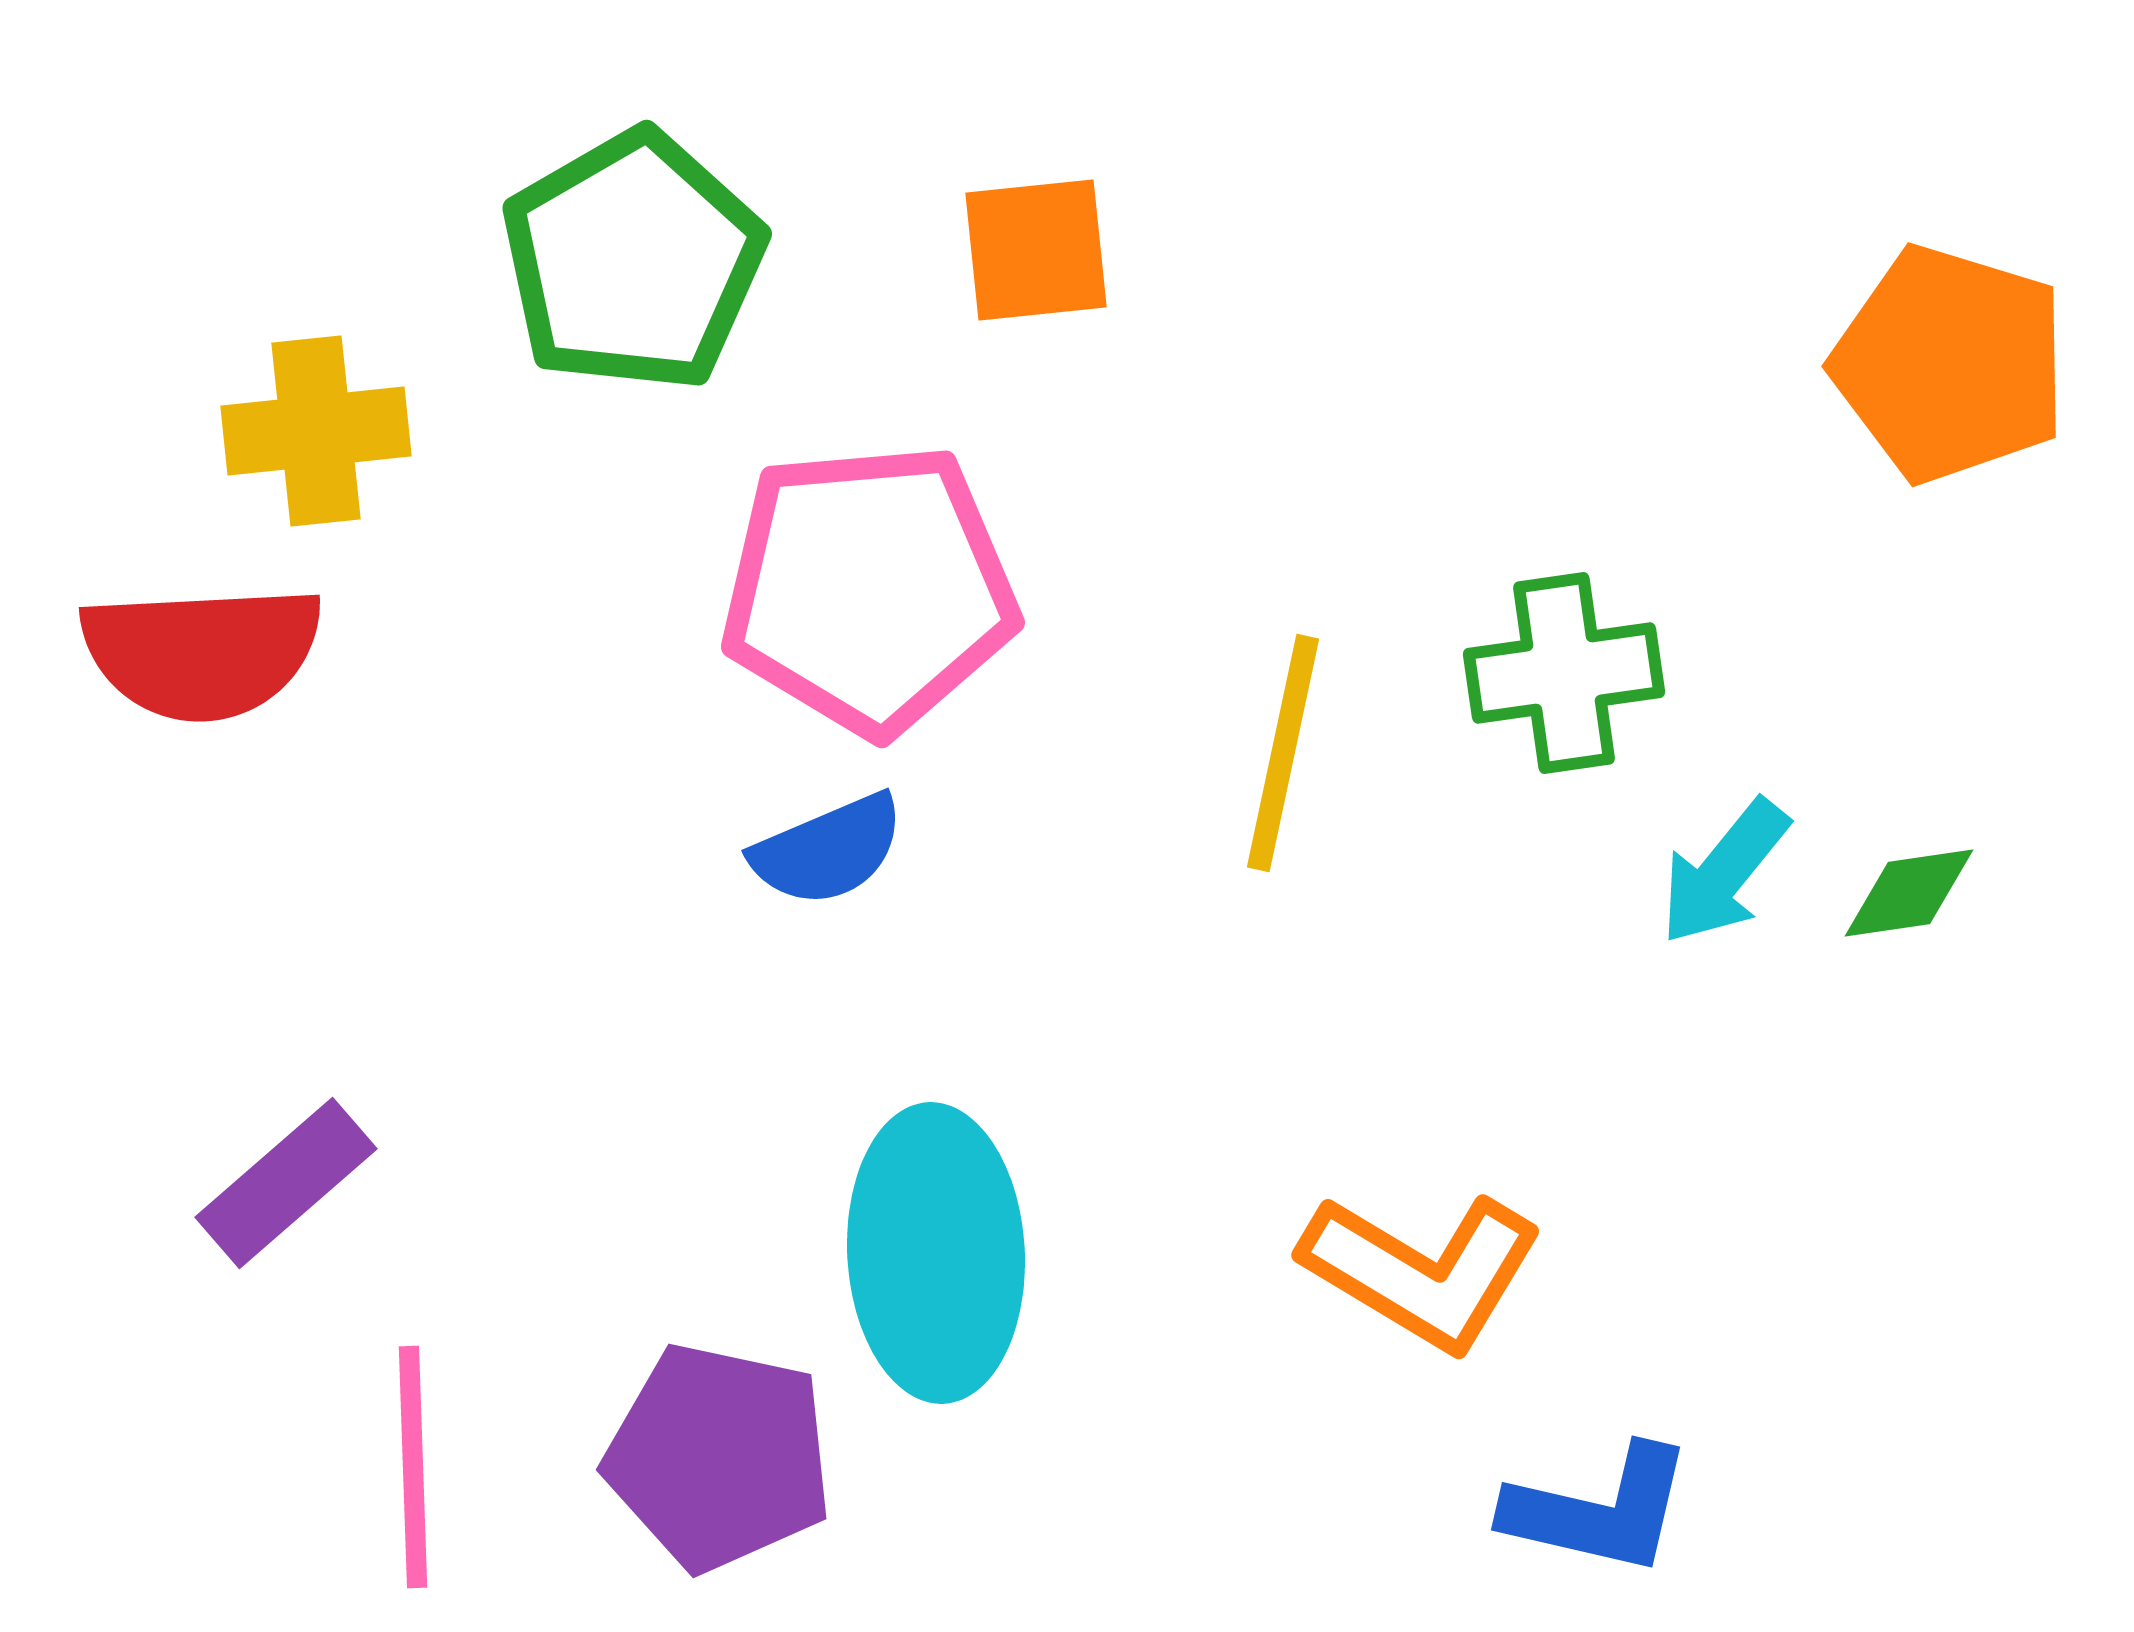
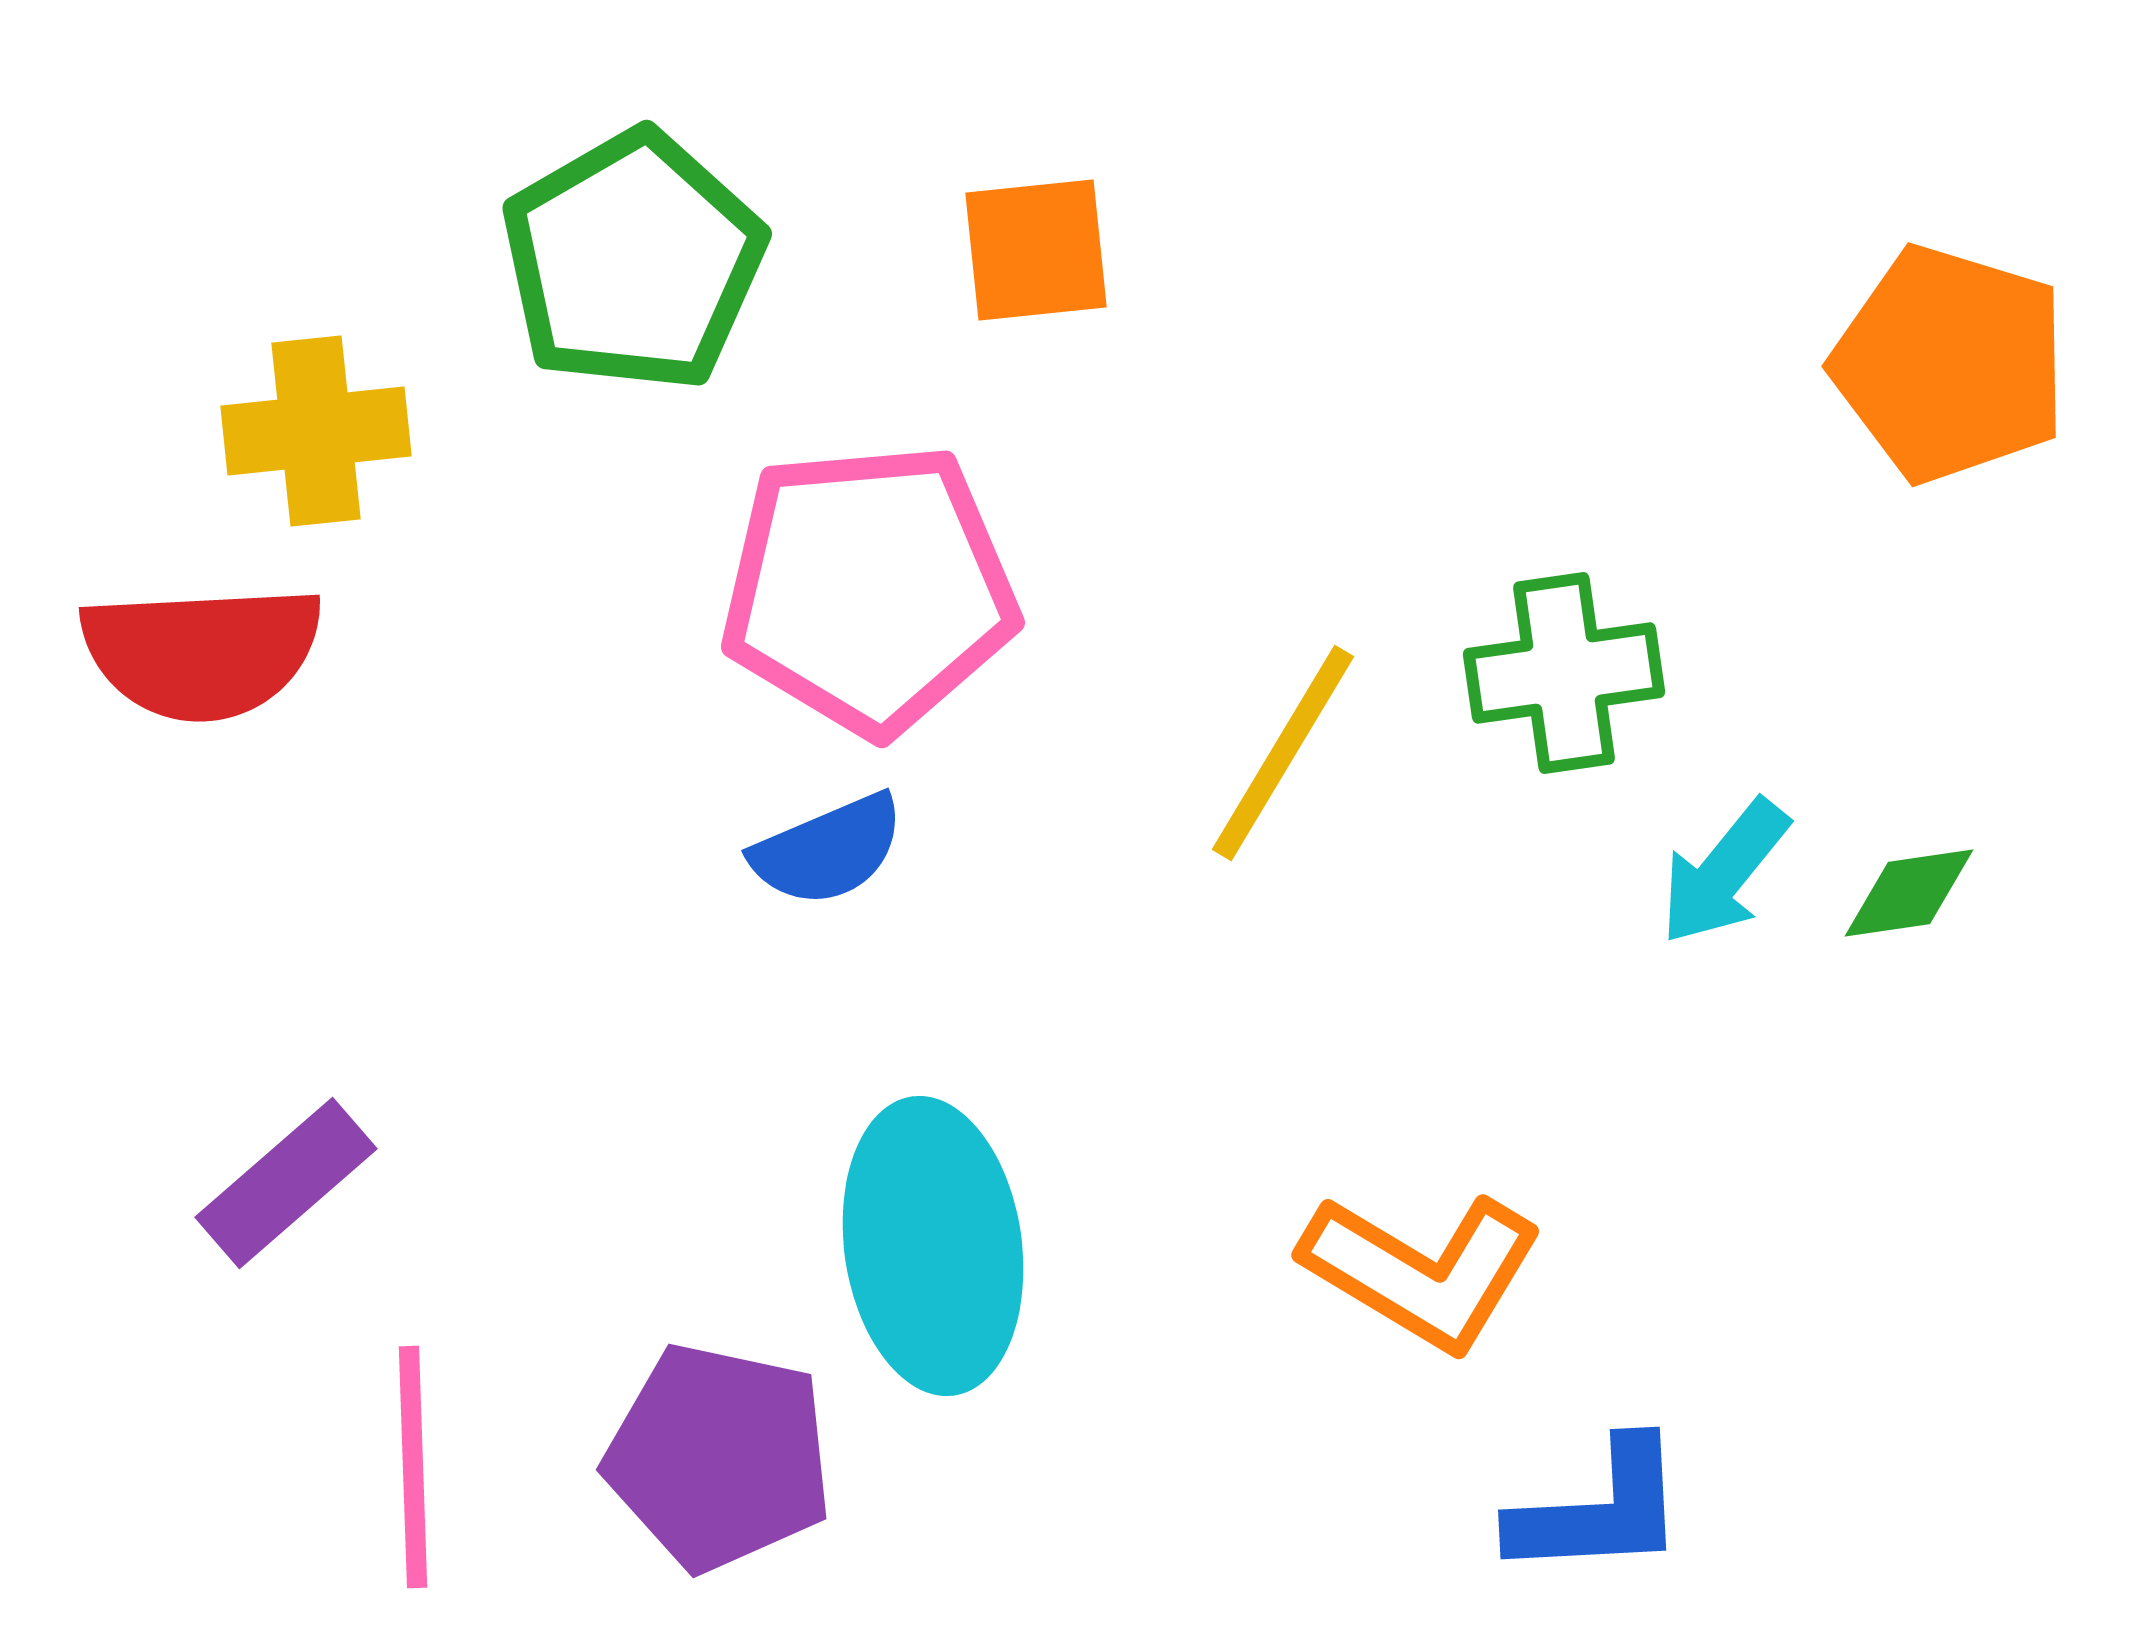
yellow line: rotated 19 degrees clockwise
cyan ellipse: moved 3 px left, 7 px up; rotated 5 degrees counterclockwise
blue L-shape: rotated 16 degrees counterclockwise
